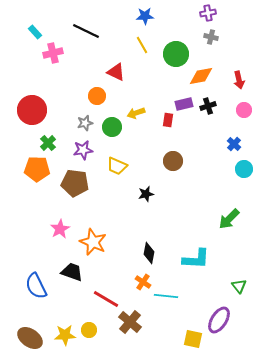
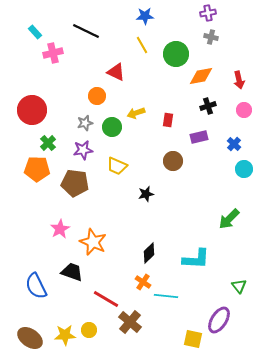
purple rectangle at (184, 104): moved 15 px right, 33 px down
black diamond at (149, 253): rotated 35 degrees clockwise
